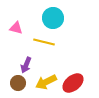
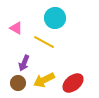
cyan circle: moved 2 px right
pink triangle: rotated 16 degrees clockwise
yellow line: rotated 15 degrees clockwise
purple arrow: moved 2 px left, 2 px up
yellow arrow: moved 2 px left, 2 px up
